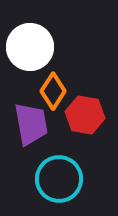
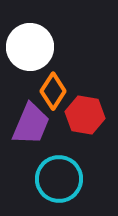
purple trapezoid: rotated 33 degrees clockwise
